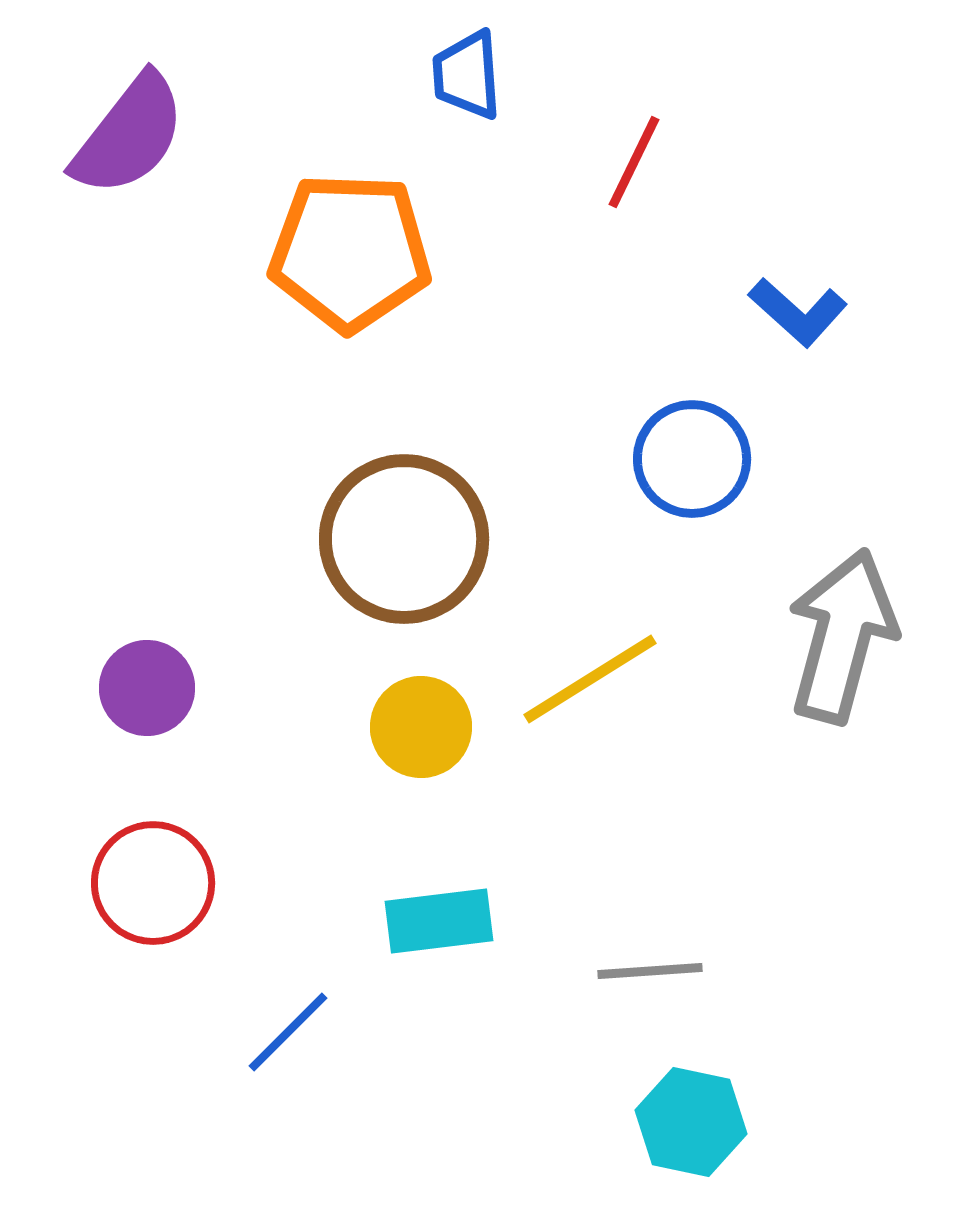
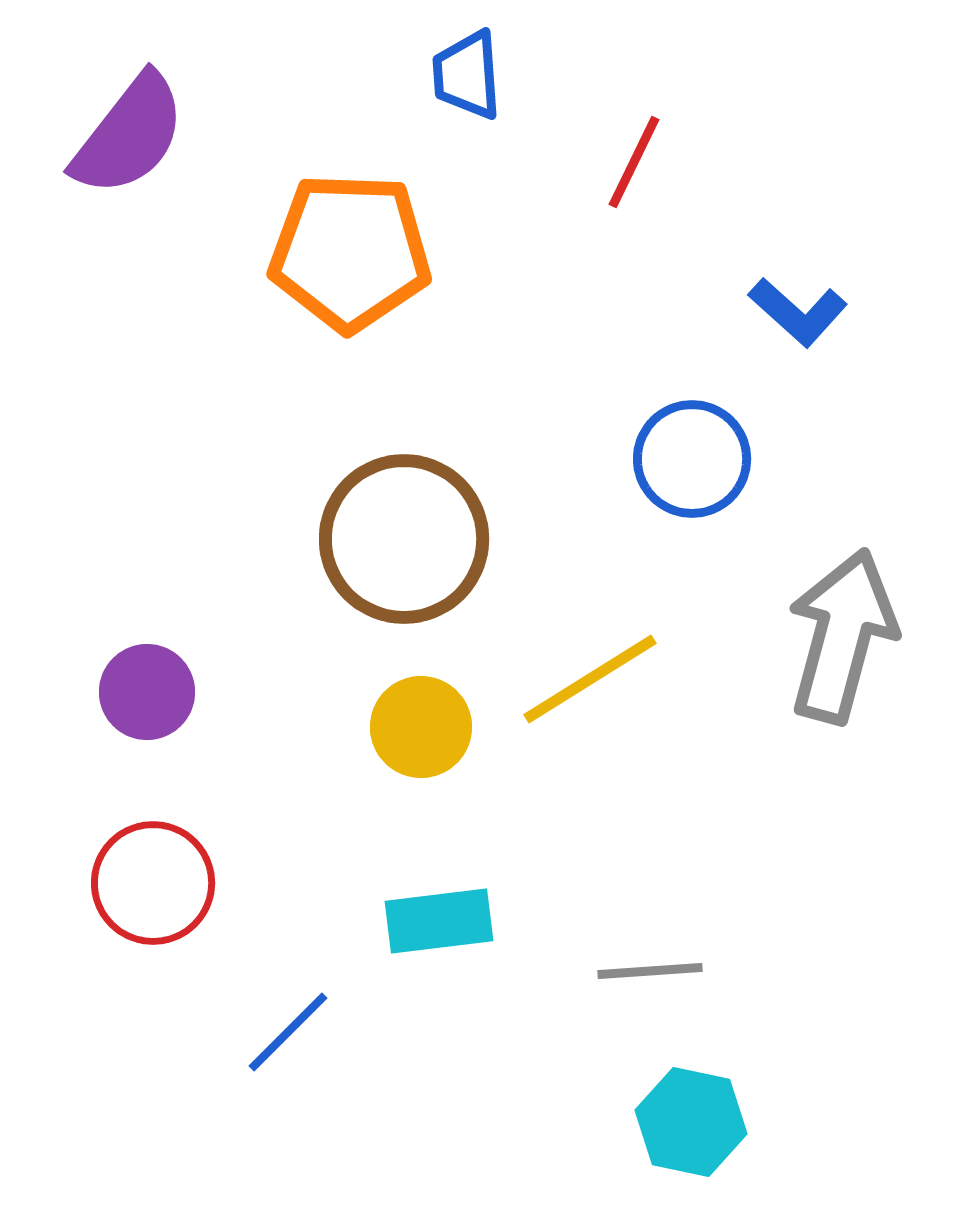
purple circle: moved 4 px down
